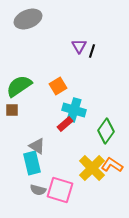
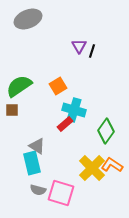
pink square: moved 1 px right, 3 px down
